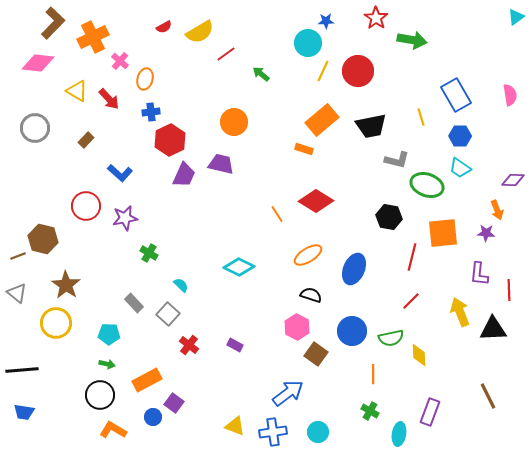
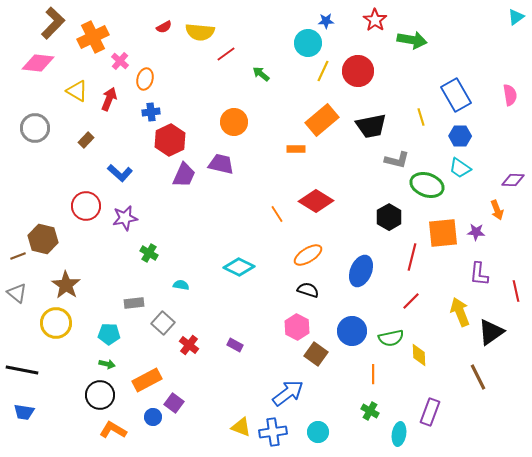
red star at (376, 18): moved 1 px left, 2 px down
yellow semicircle at (200, 32): rotated 36 degrees clockwise
red arrow at (109, 99): rotated 115 degrees counterclockwise
orange rectangle at (304, 149): moved 8 px left; rotated 18 degrees counterclockwise
black hexagon at (389, 217): rotated 20 degrees clockwise
purple star at (486, 233): moved 10 px left, 1 px up
blue ellipse at (354, 269): moved 7 px right, 2 px down
cyan semicircle at (181, 285): rotated 35 degrees counterclockwise
red line at (509, 290): moved 7 px right, 1 px down; rotated 10 degrees counterclockwise
black semicircle at (311, 295): moved 3 px left, 5 px up
gray rectangle at (134, 303): rotated 54 degrees counterclockwise
gray square at (168, 314): moved 5 px left, 9 px down
black triangle at (493, 329): moved 2 px left, 3 px down; rotated 32 degrees counterclockwise
black line at (22, 370): rotated 16 degrees clockwise
brown line at (488, 396): moved 10 px left, 19 px up
yellow triangle at (235, 426): moved 6 px right, 1 px down
